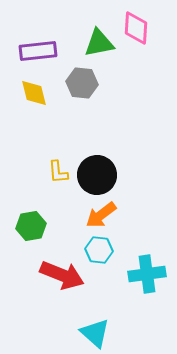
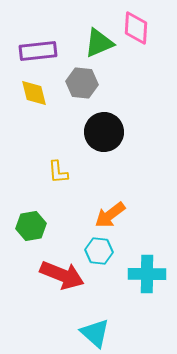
green triangle: rotated 12 degrees counterclockwise
black circle: moved 7 px right, 43 px up
orange arrow: moved 9 px right
cyan hexagon: moved 1 px down
cyan cross: rotated 9 degrees clockwise
